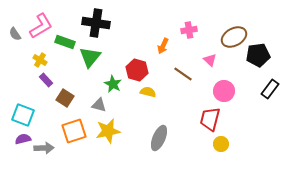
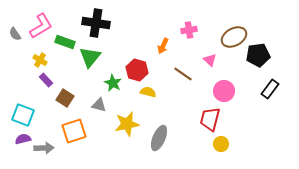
green star: moved 1 px up
yellow star: moved 19 px right, 7 px up
